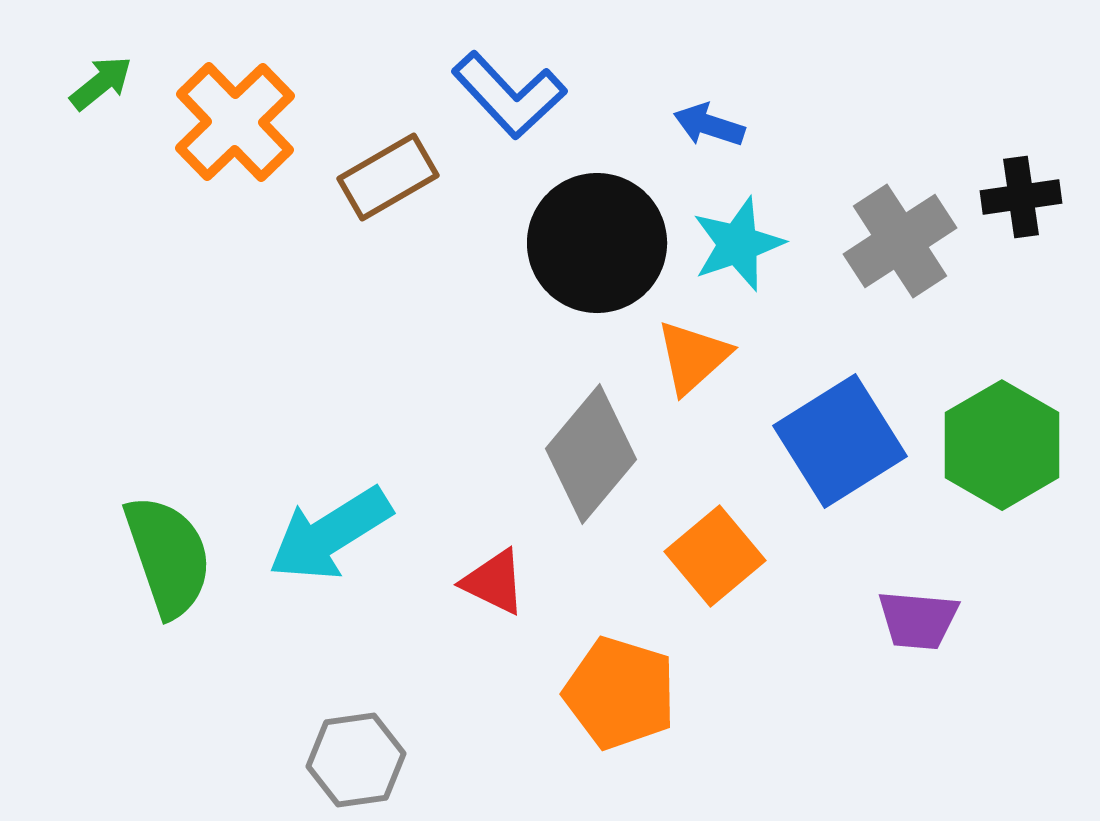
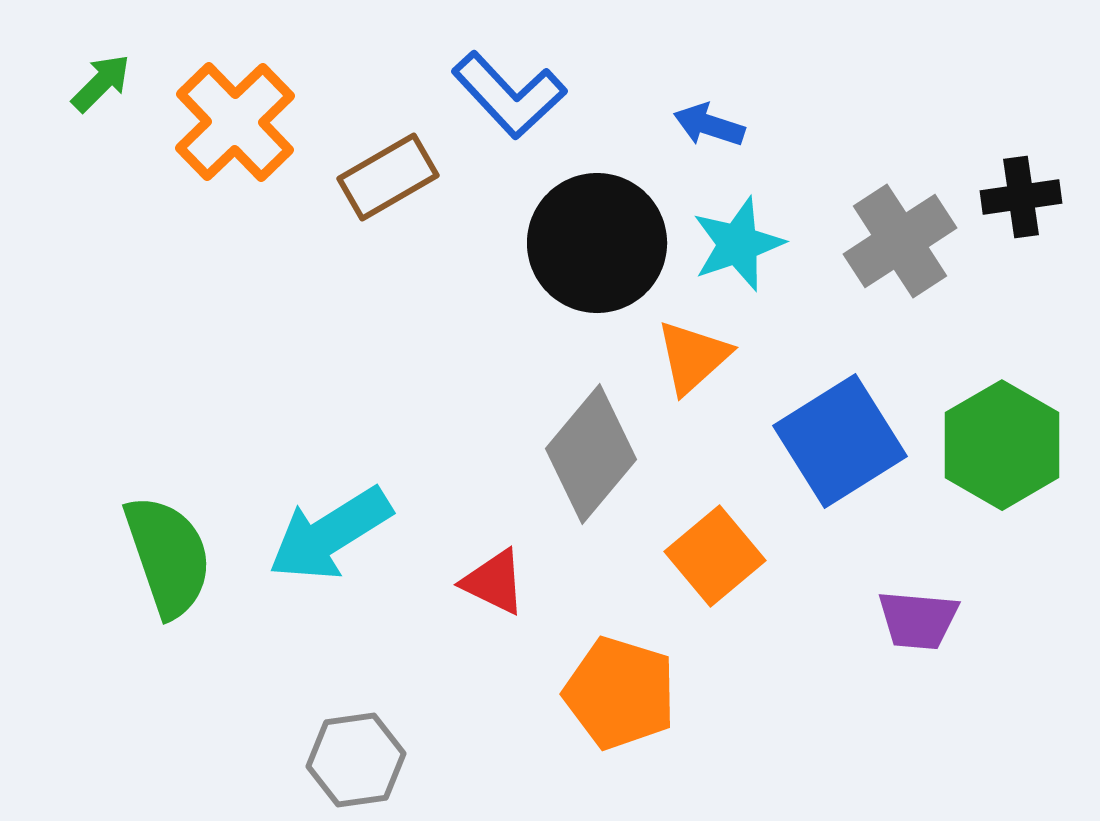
green arrow: rotated 6 degrees counterclockwise
